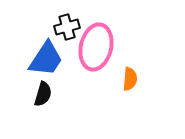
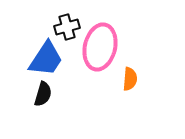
pink ellipse: moved 4 px right
